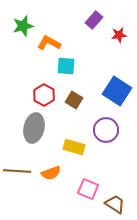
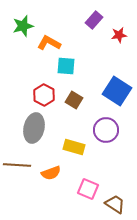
brown line: moved 6 px up
